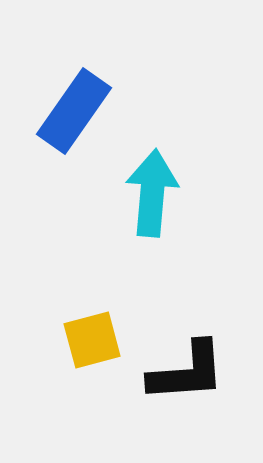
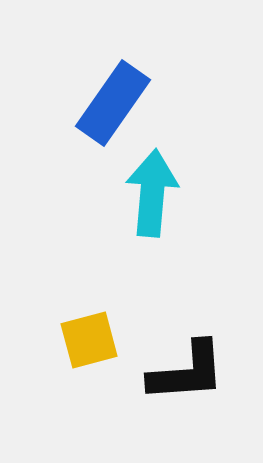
blue rectangle: moved 39 px right, 8 px up
yellow square: moved 3 px left
